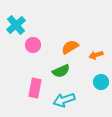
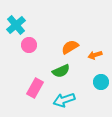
pink circle: moved 4 px left
orange arrow: moved 1 px left
pink rectangle: rotated 18 degrees clockwise
